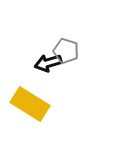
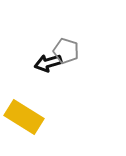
yellow rectangle: moved 6 px left, 13 px down
